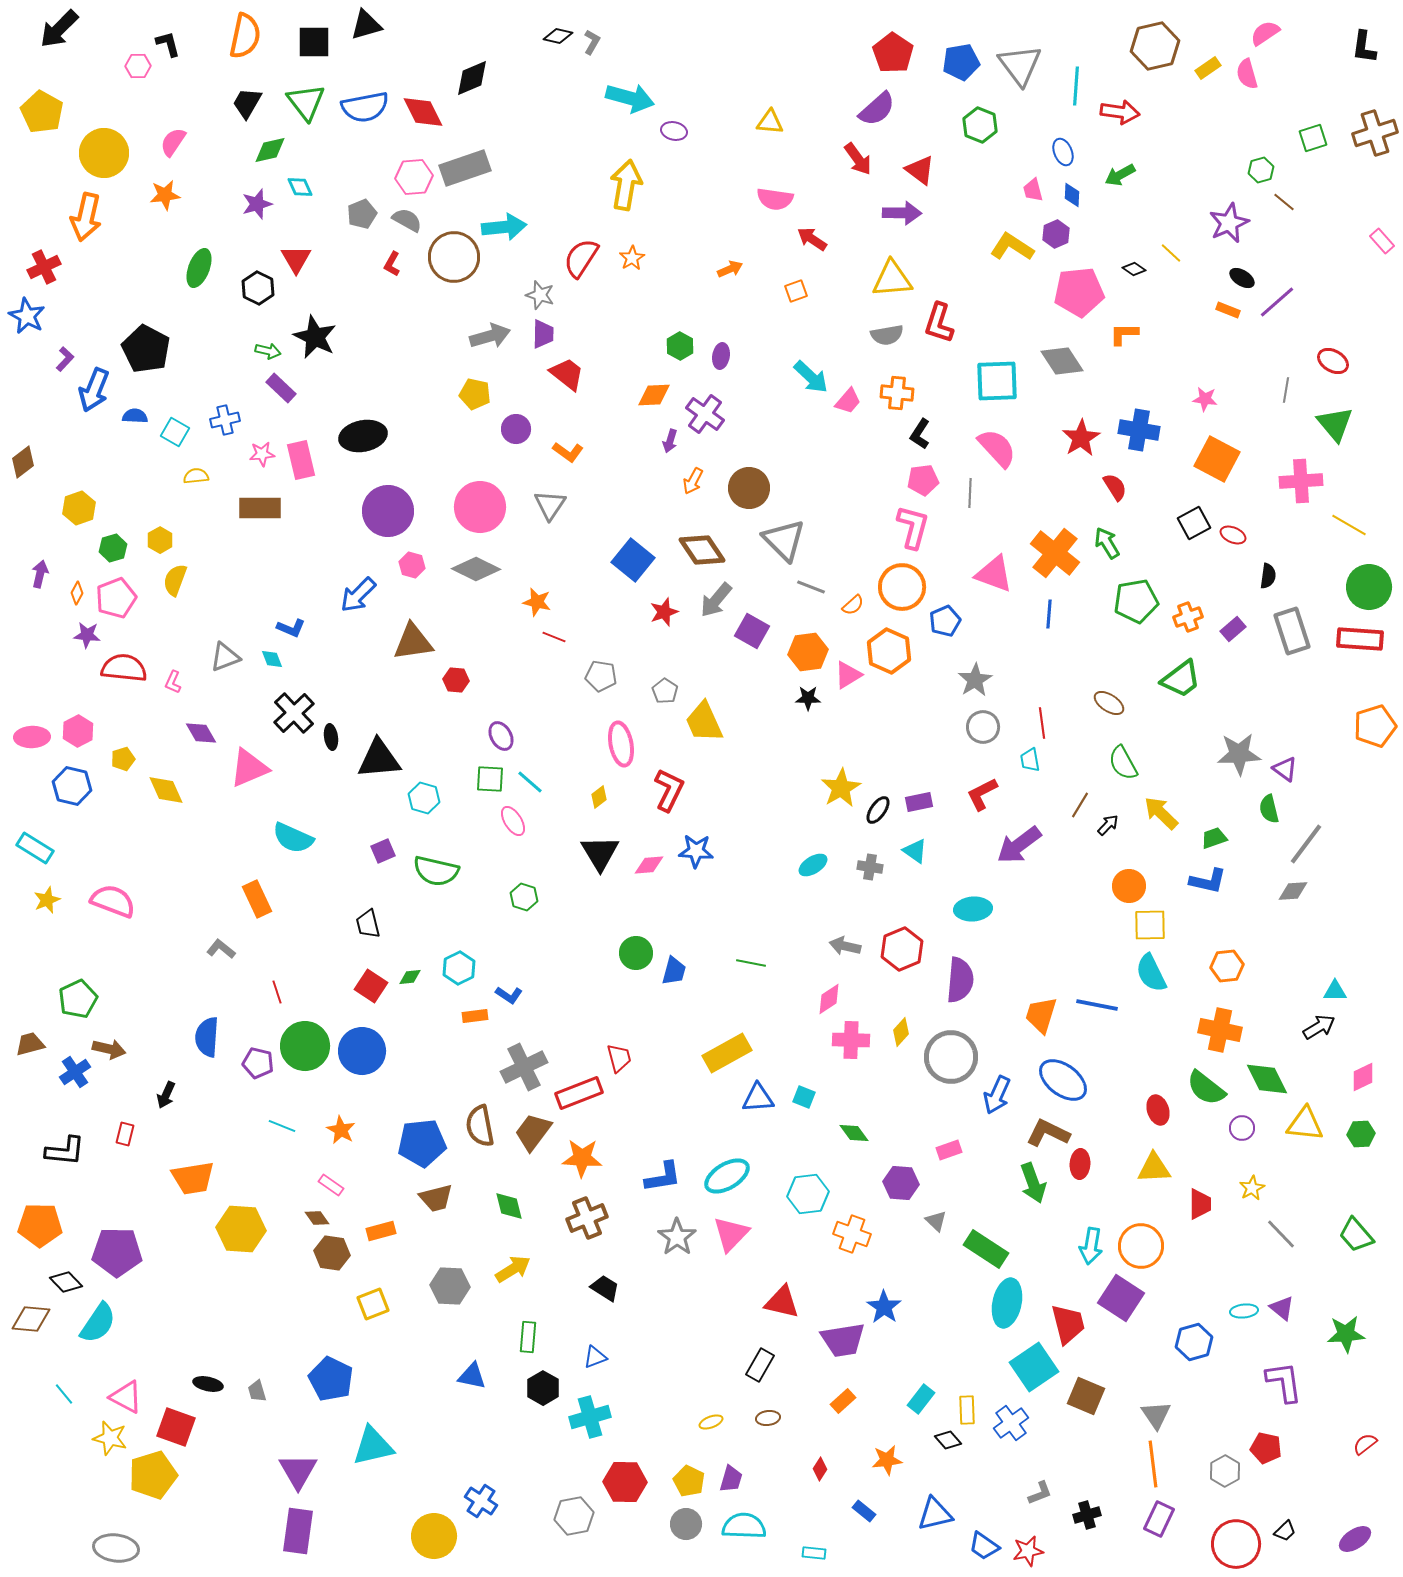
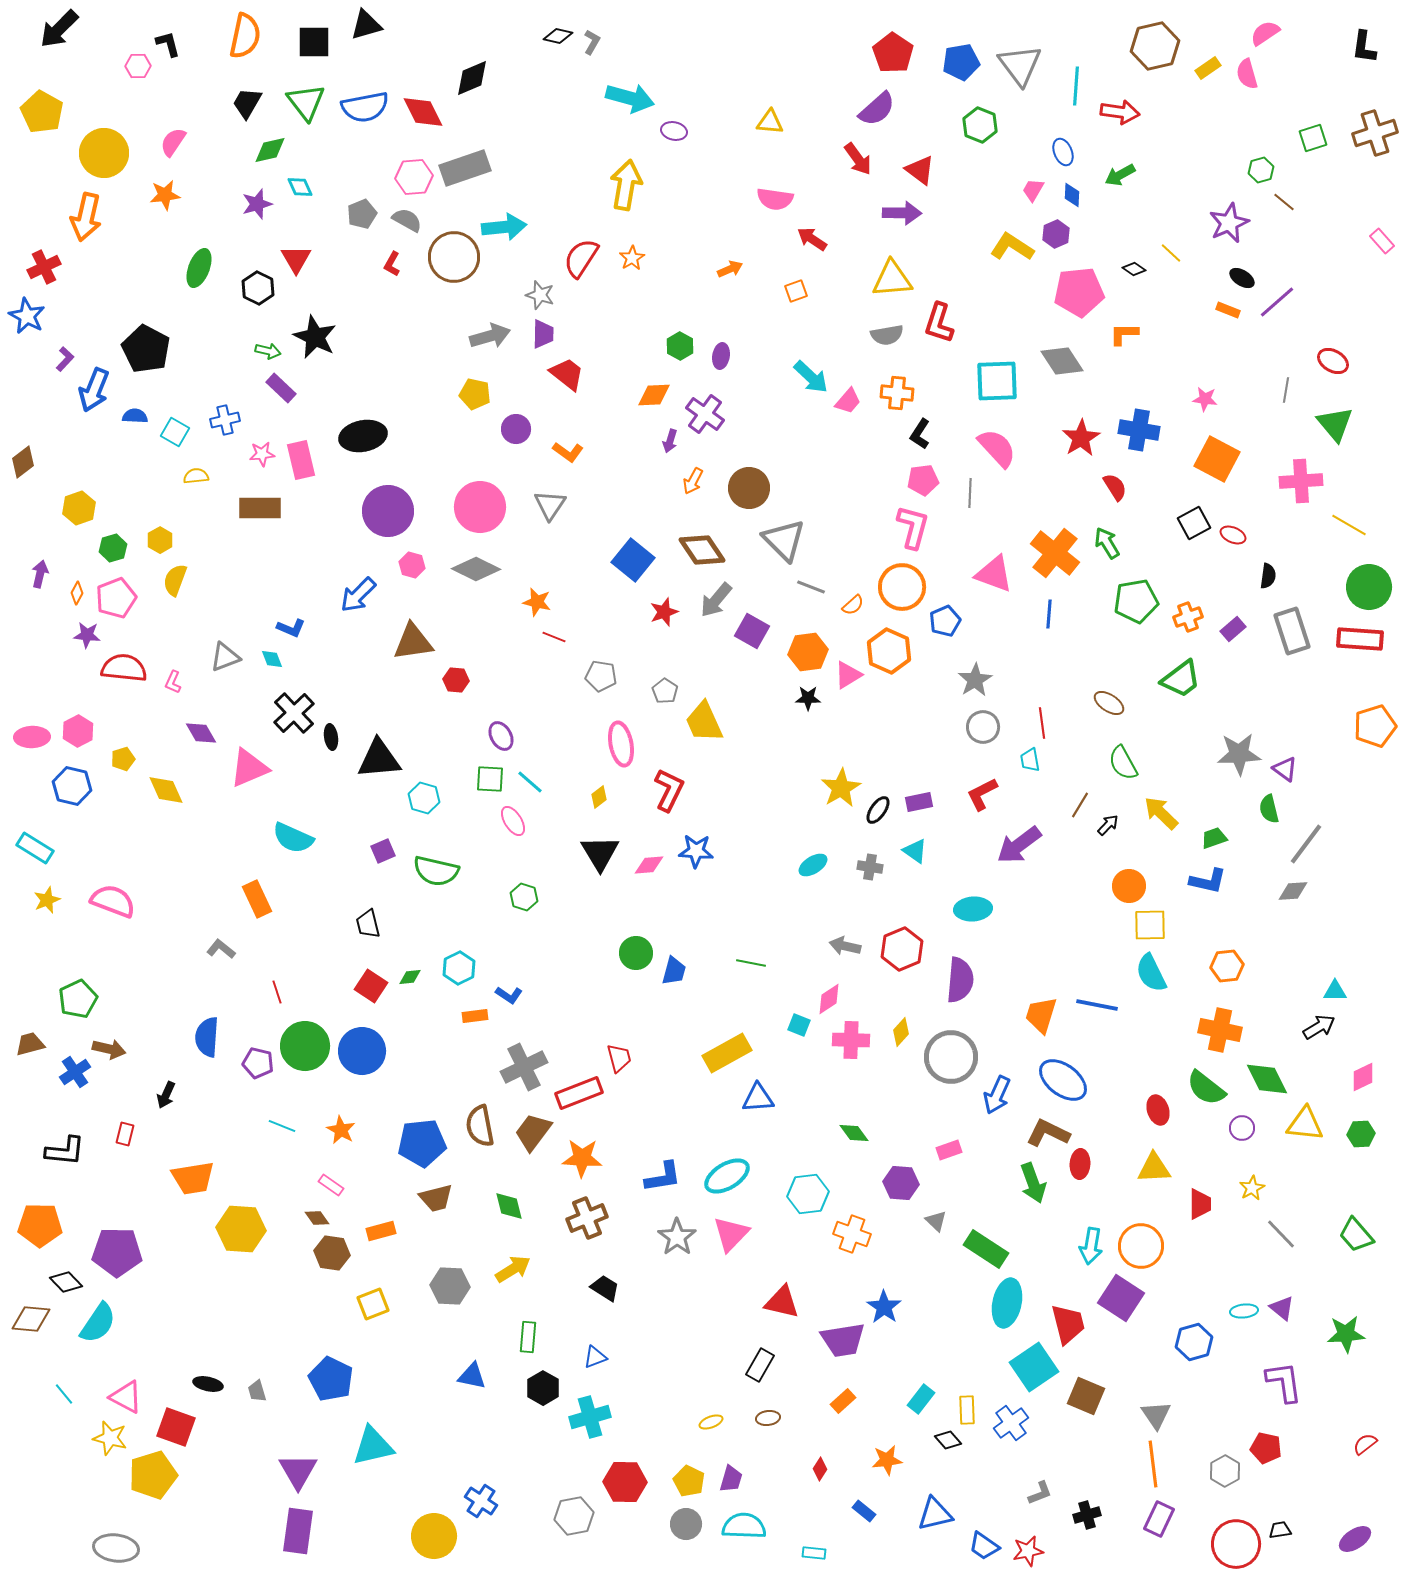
pink trapezoid at (1033, 190): rotated 45 degrees clockwise
cyan square at (804, 1097): moved 5 px left, 72 px up
black trapezoid at (1285, 1531): moved 5 px left, 1 px up; rotated 145 degrees counterclockwise
